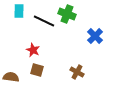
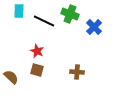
green cross: moved 3 px right
blue cross: moved 1 px left, 9 px up
red star: moved 4 px right, 1 px down
brown cross: rotated 24 degrees counterclockwise
brown semicircle: rotated 35 degrees clockwise
